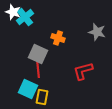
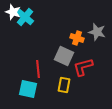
cyan cross: rotated 12 degrees counterclockwise
orange cross: moved 19 px right
gray square: moved 26 px right, 2 px down
red L-shape: moved 4 px up
cyan square: rotated 12 degrees counterclockwise
yellow rectangle: moved 22 px right, 12 px up
